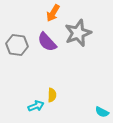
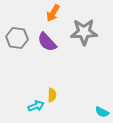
gray star: moved 6 px right, 1 px up; rotated 20 degrees clockwise
gray hexagon: moved 7 px up
